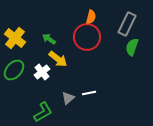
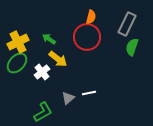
yellow cross: moved 3 px right, 4 px down; rotated 25 degrees clockwise
green ellipse: moved 3 px right, 7 px up
